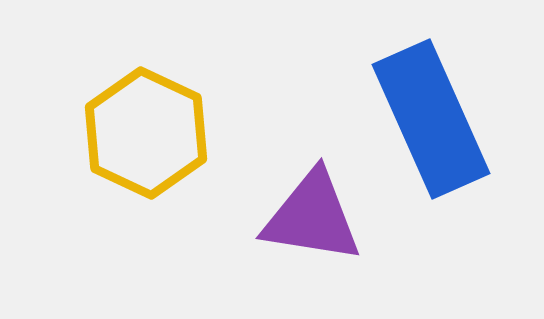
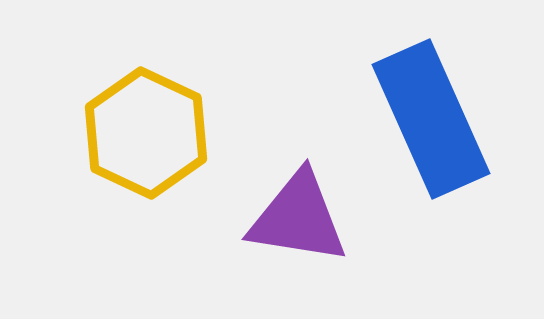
purple triangle: moved 14 px left, 1 px down
